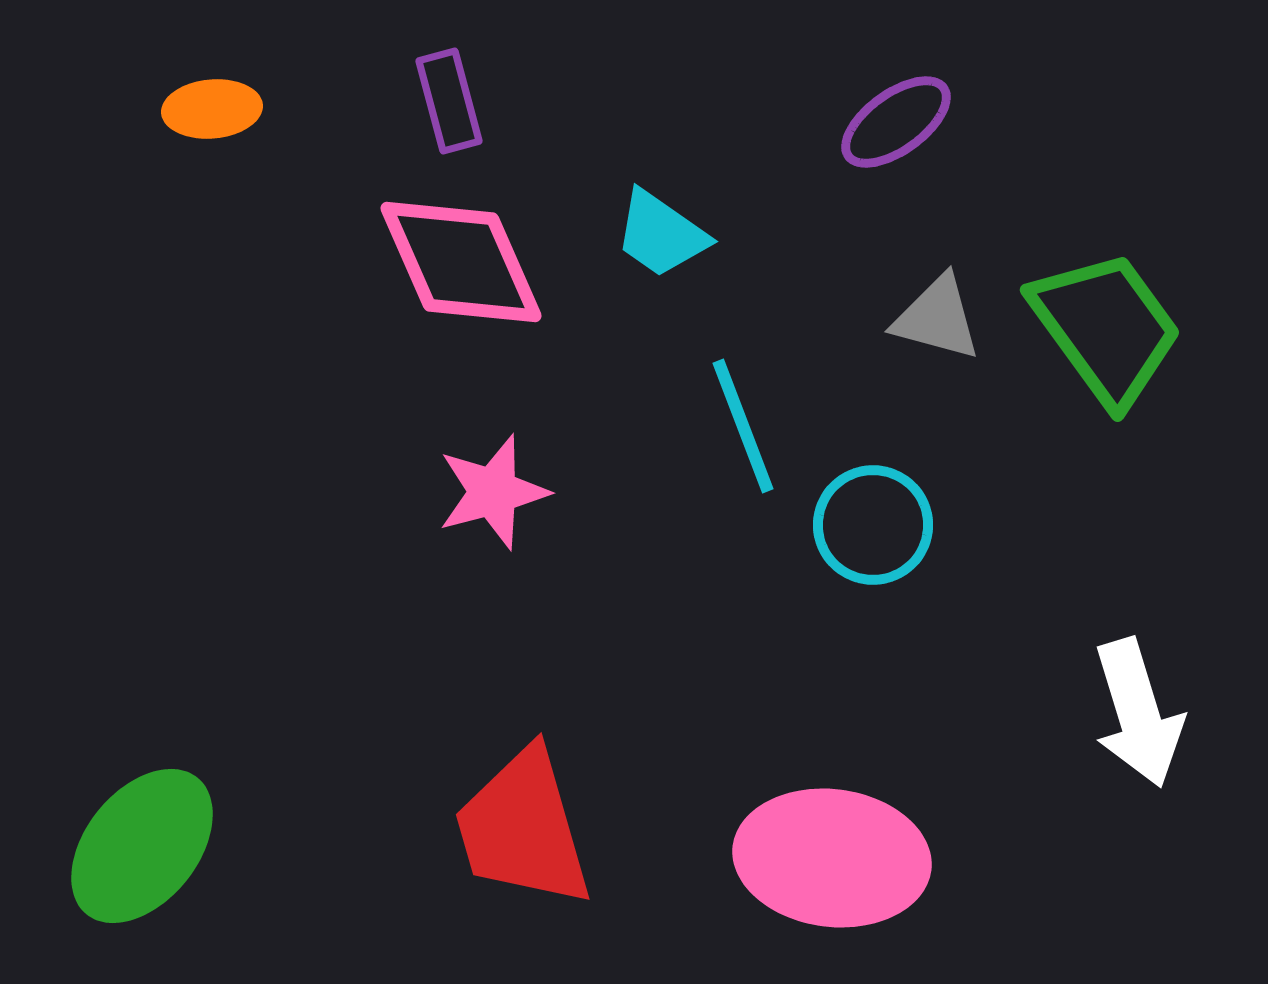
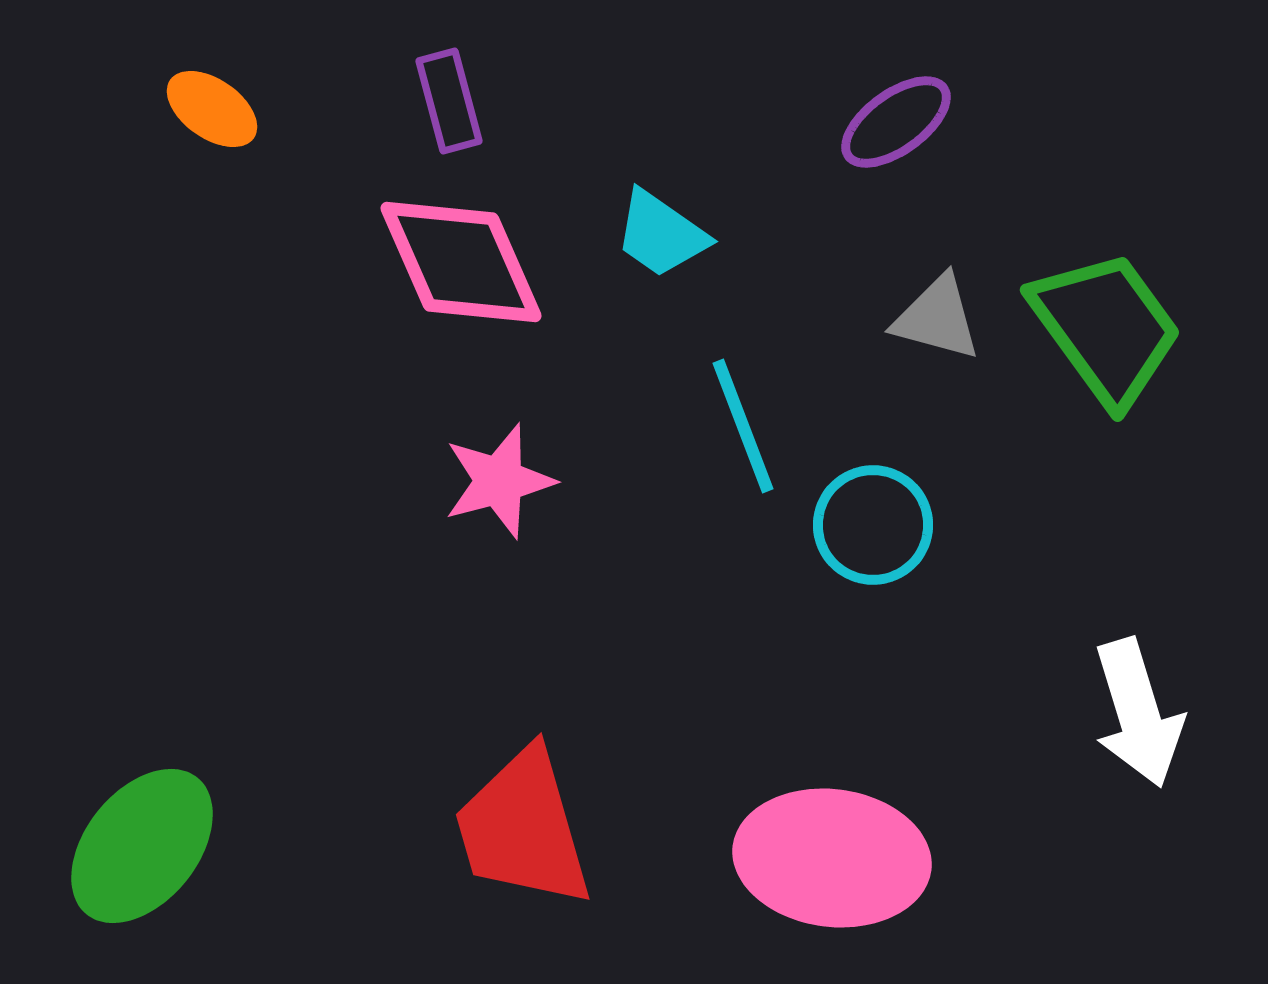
orange ellipse: rotated 40 degrees clockwise
pink star: moved 6 px right, 11 px up
